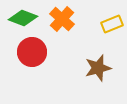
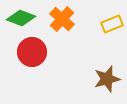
green diamond: moved 2 px left
brown star: moved 9 px right, 11 px down
